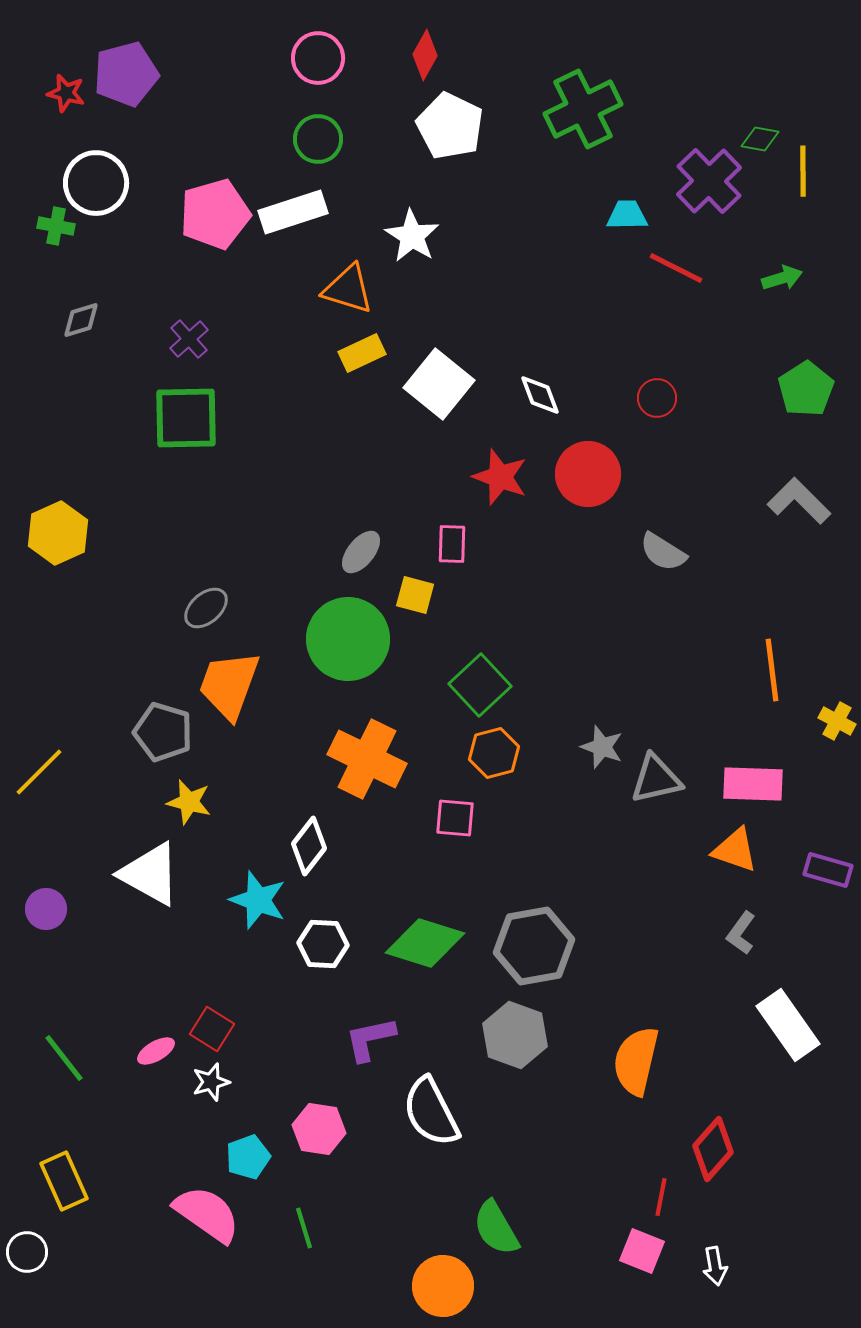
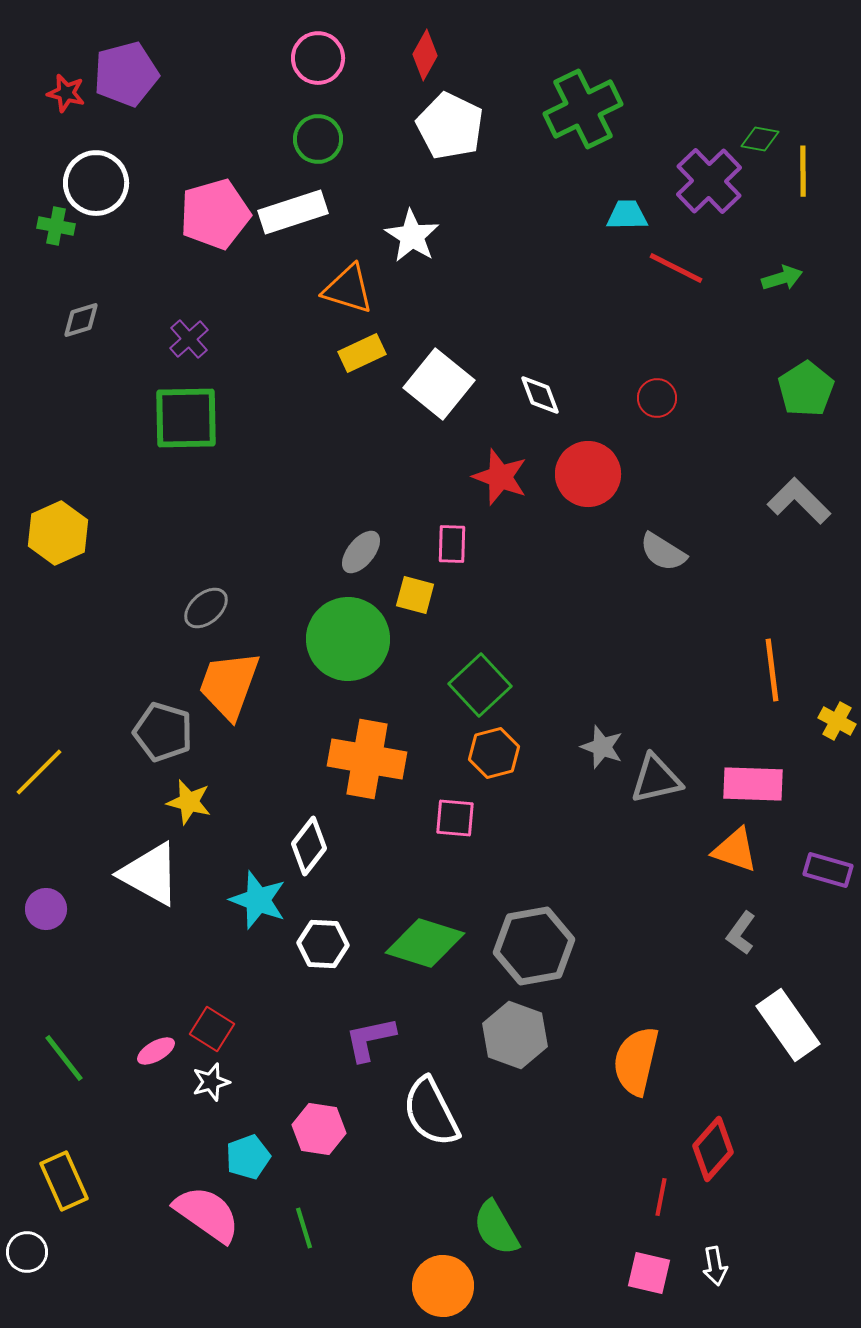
orange cross at (367, 759): rotated 16 degrees counterclockwise
pink square at (642, 1251): moved 7 px right, 22 px down; rotated 9 degrees counterclockwise
